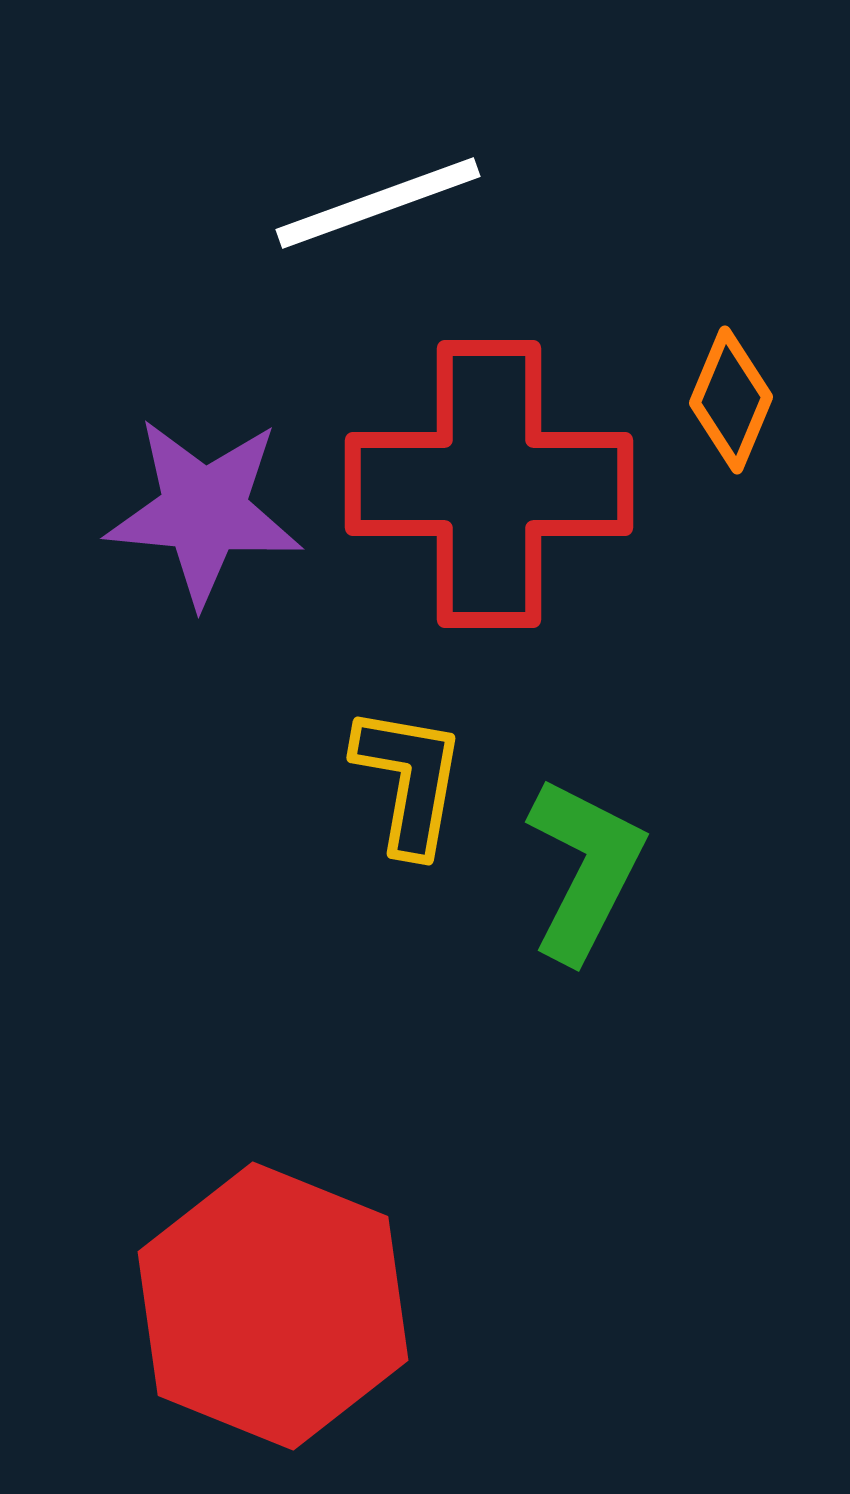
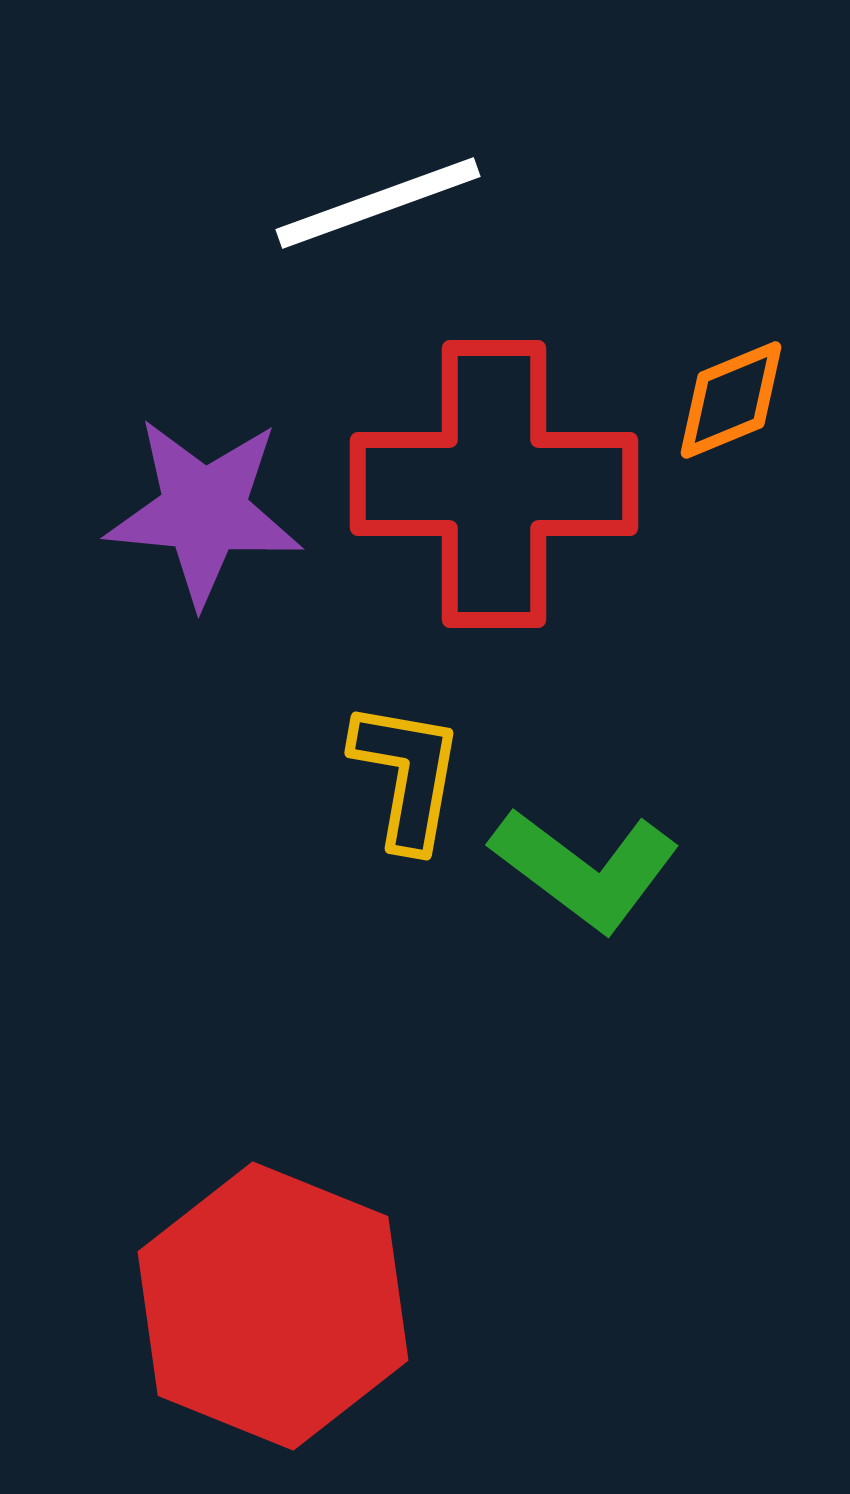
orange diamond: rotated 45 degrees clockwise
red cross: moved 5 px right
yellow L-shape: moved 2 px left, 5 px up
green L-shape: rotated 100 degrees clockwise
